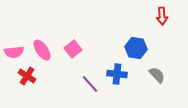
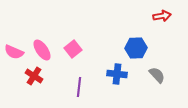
red arrow: rotated 96 degrees counterclockwise
blue hexagon: rotated 10 degrees counterclockwise
pink semicircle: rotated 30 degrees clockwise
red cross: moved 7 px right
purple line: moved 11 px left, 3 px down; rotated 48 degrees clockwise
